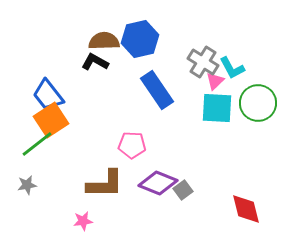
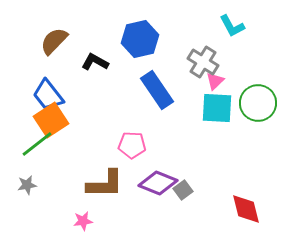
brown semicircle: moved 50 px left; rotated 44 degrees counterclockwise
cyan L-shape: moved 42 px up
